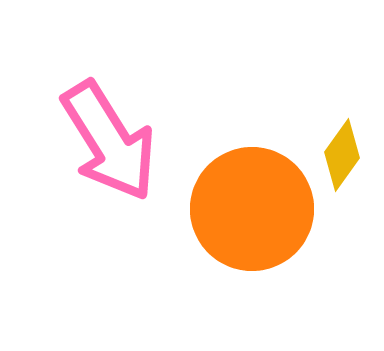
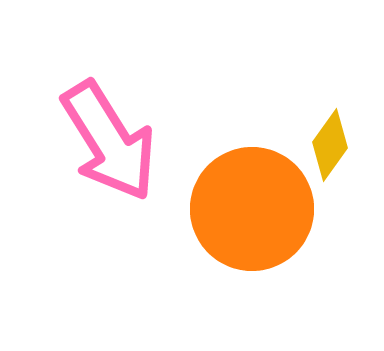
yellow diamond: moved 12 px left, 10 px up
